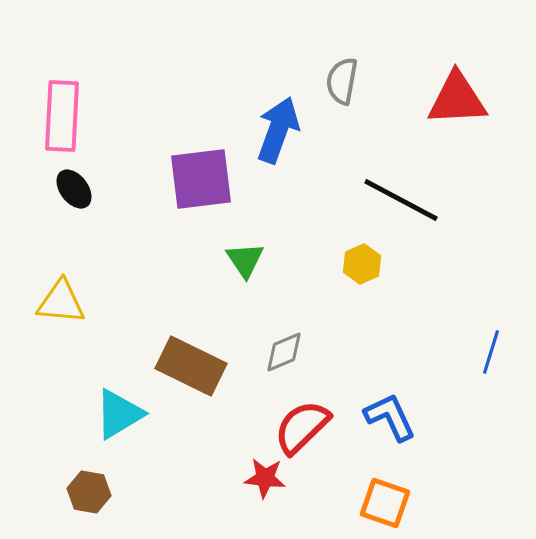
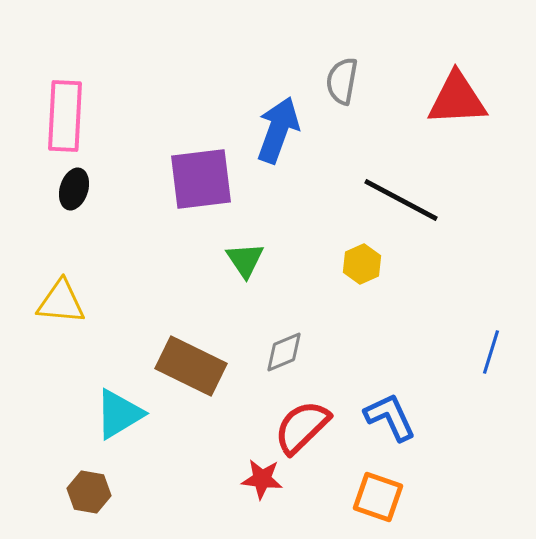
pink rectangle: moved 3 px right
black ellipse: rotated 54 degrees clockwise
red star: moved 3 px left, 1 px down
orange square: moved 7 px left, 6 px up
